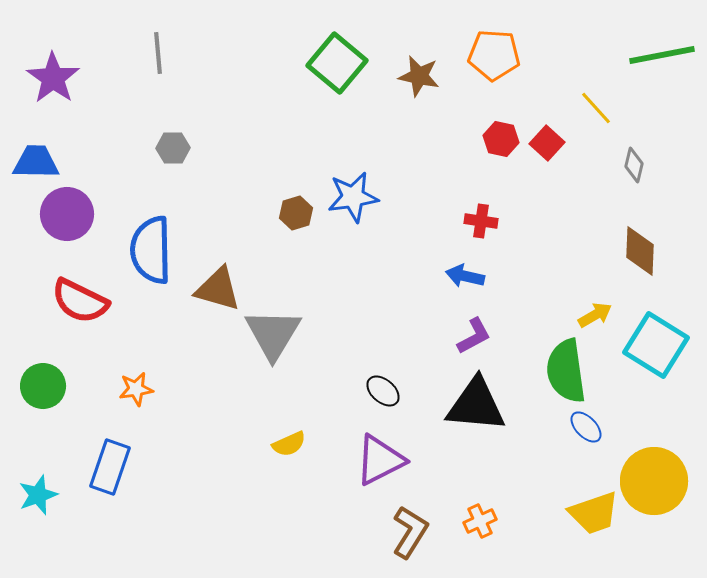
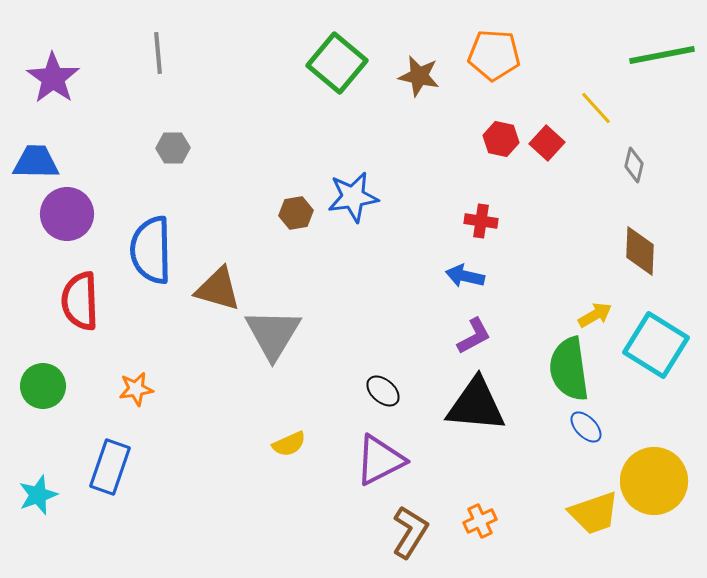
brown hexagon: rotated 8 degrees clockwise
red semicircle: rotated 62 degrees clockwise
green semicircle: moved 3 px right, 2 px up
